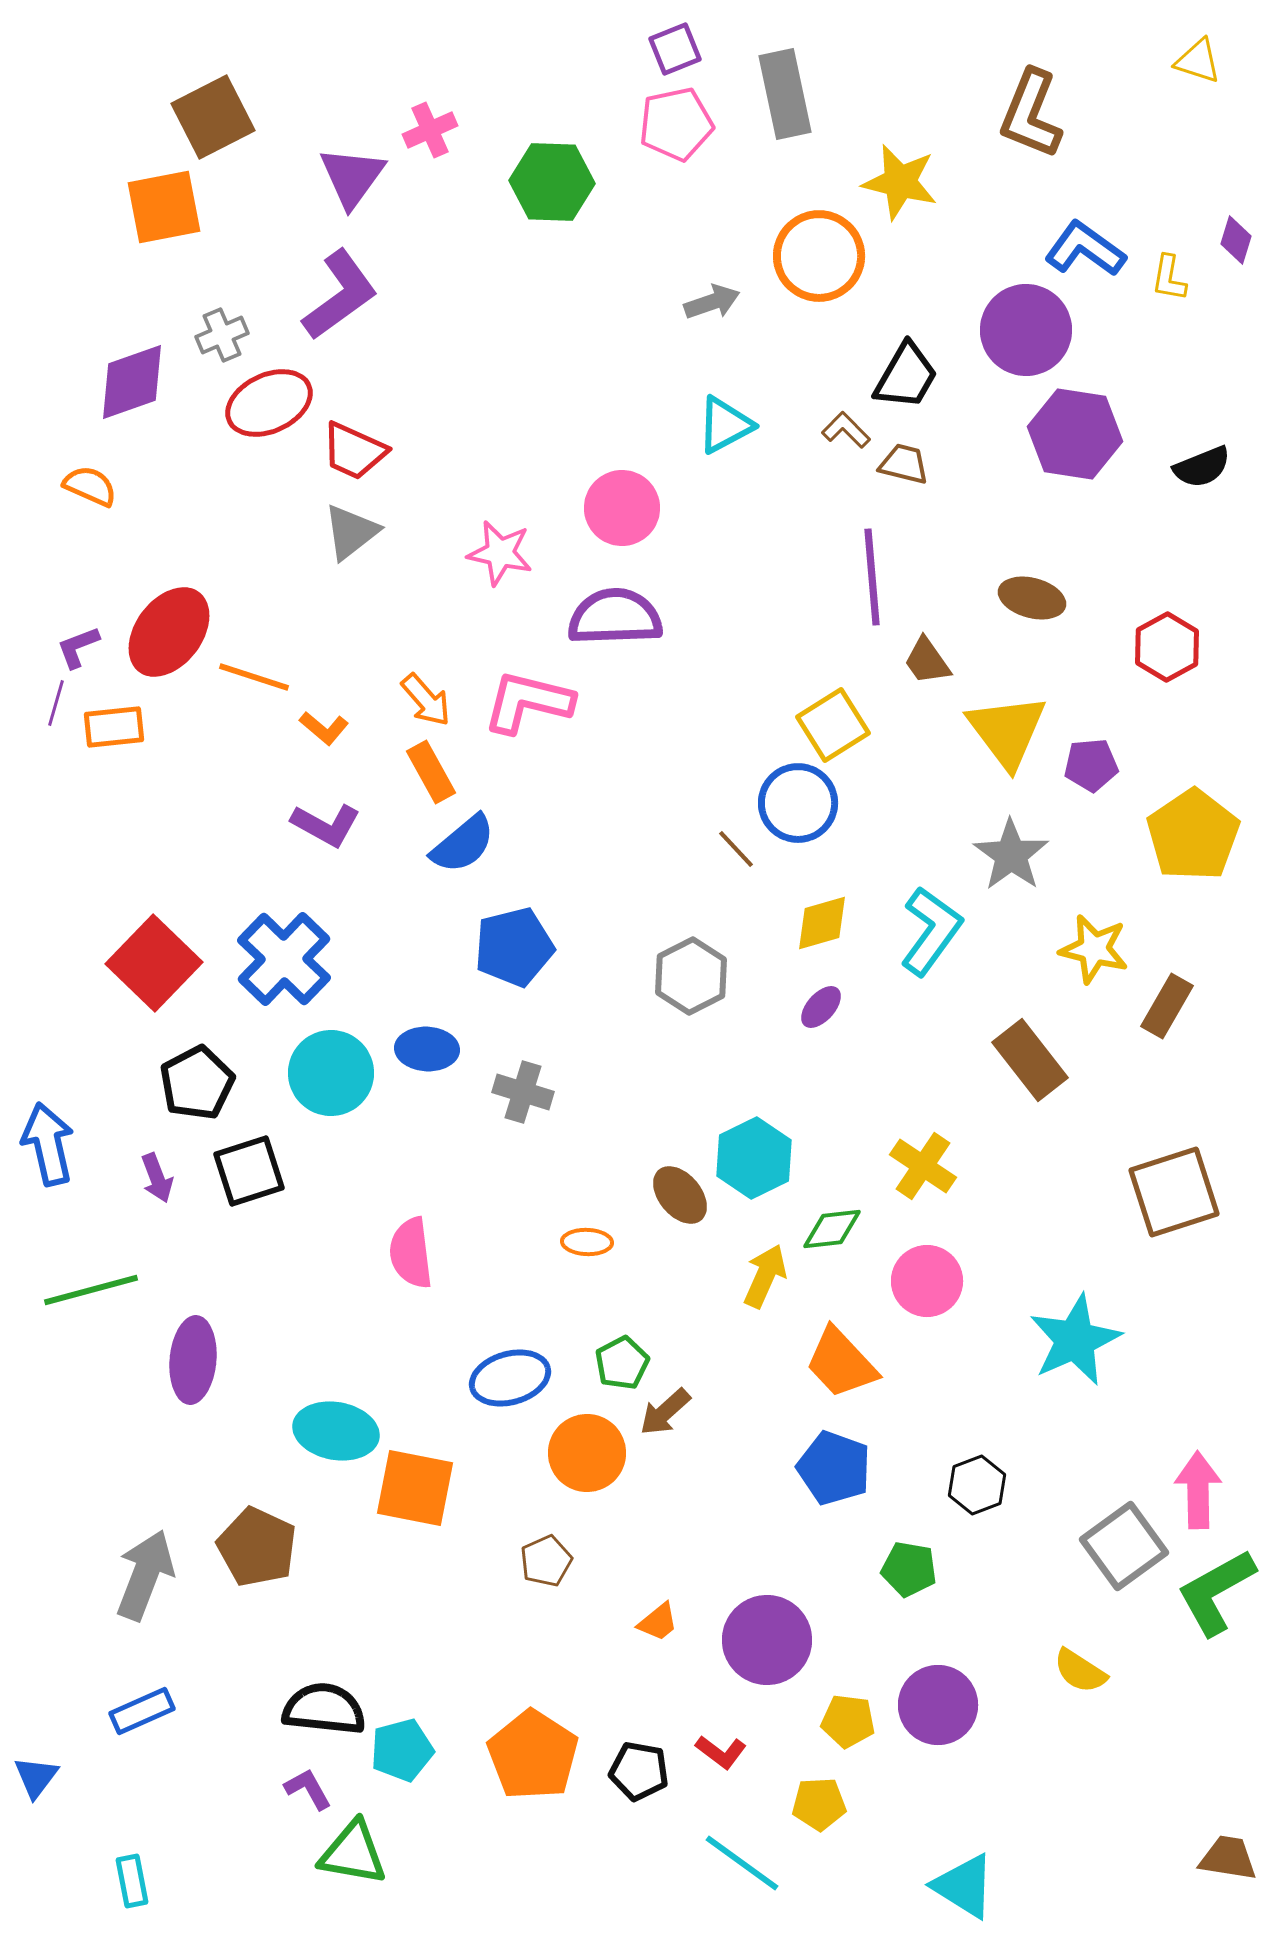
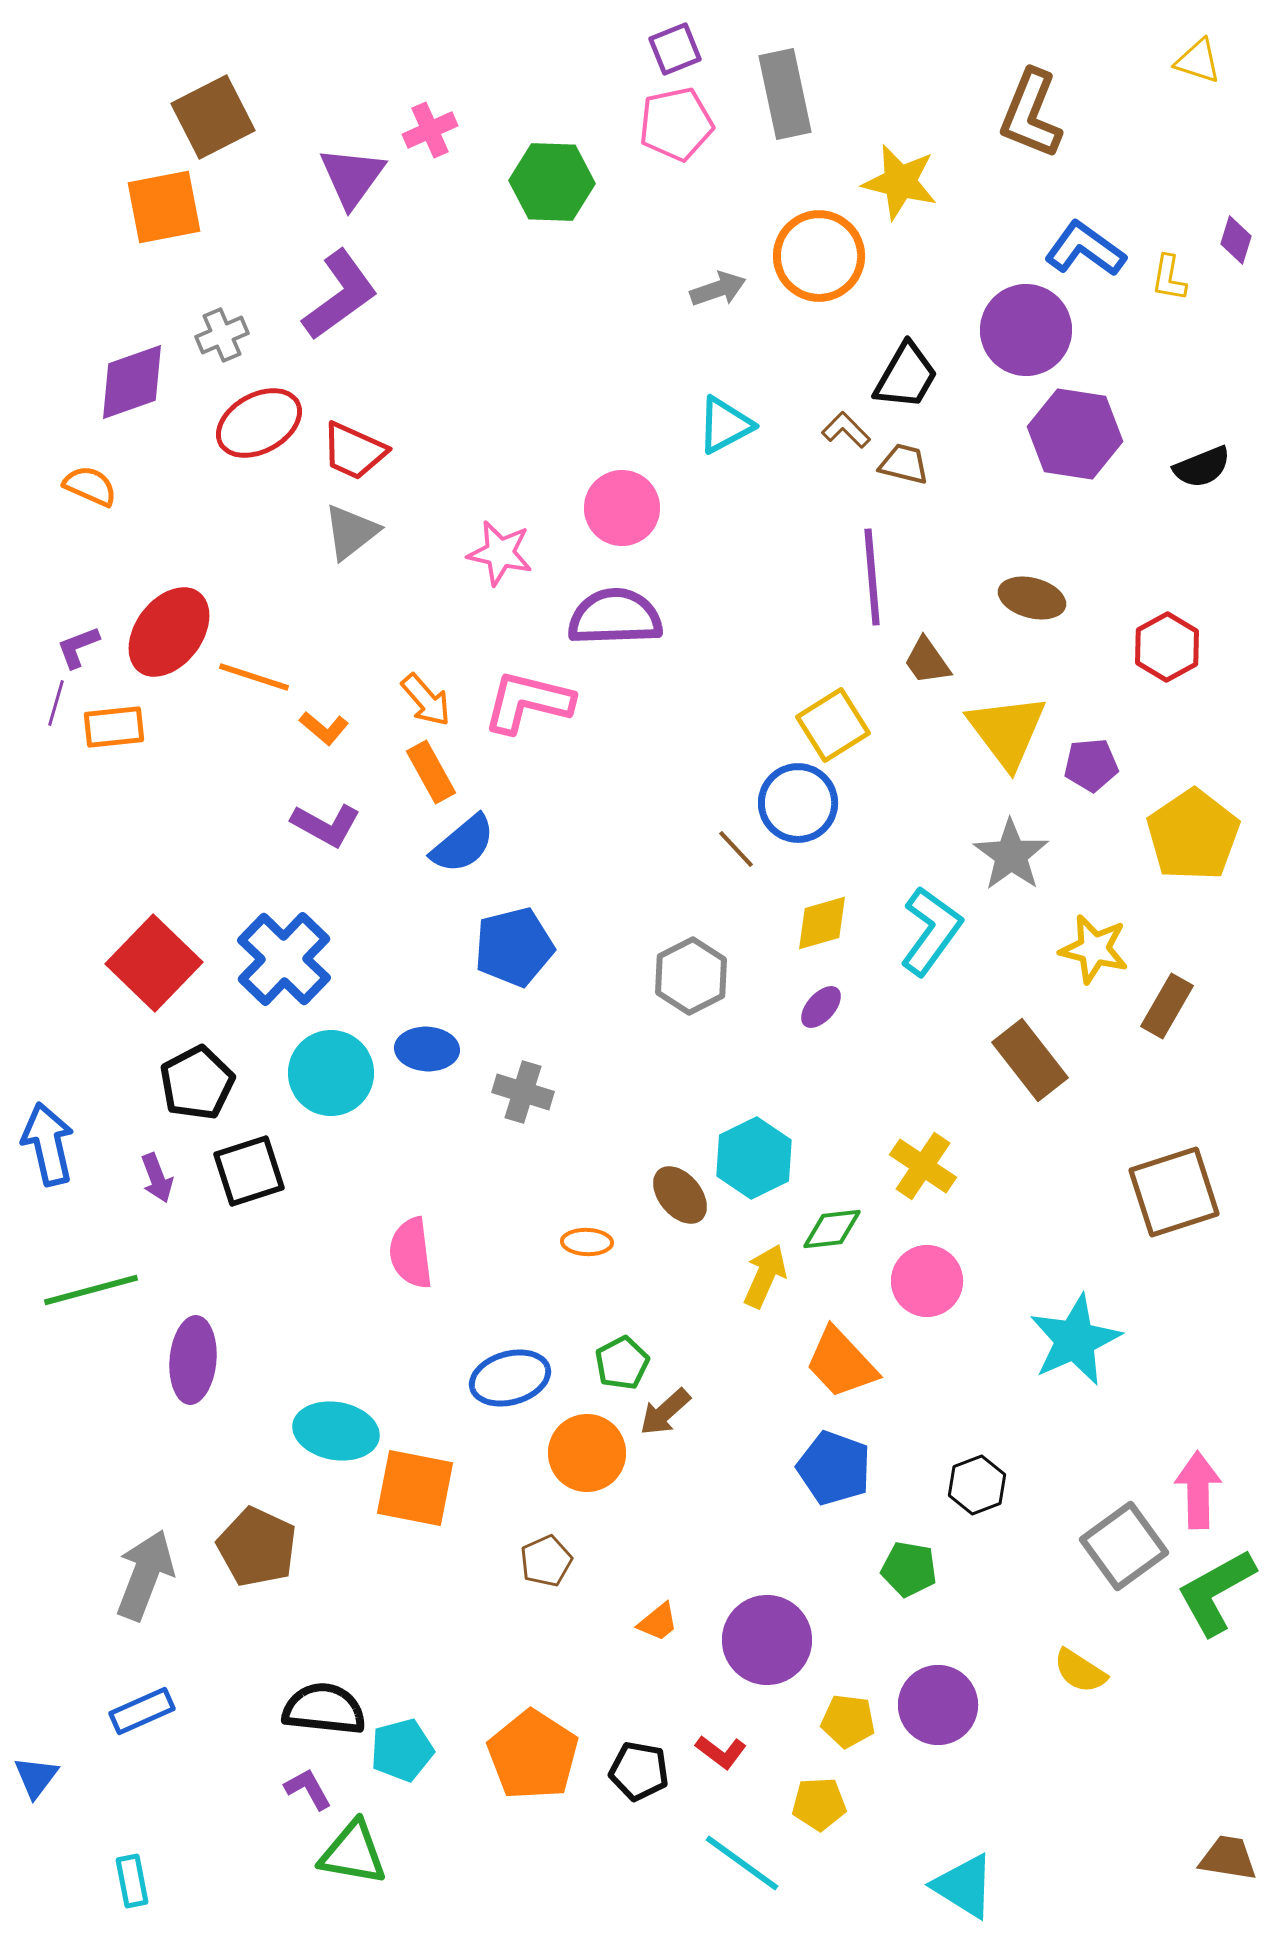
gray arrow at (712, 302): moved 6 px right, 13 px up
red ellipse at (269, 403): moved 10 px left, 20 px down; rotated 4 degrees counterclockwise
